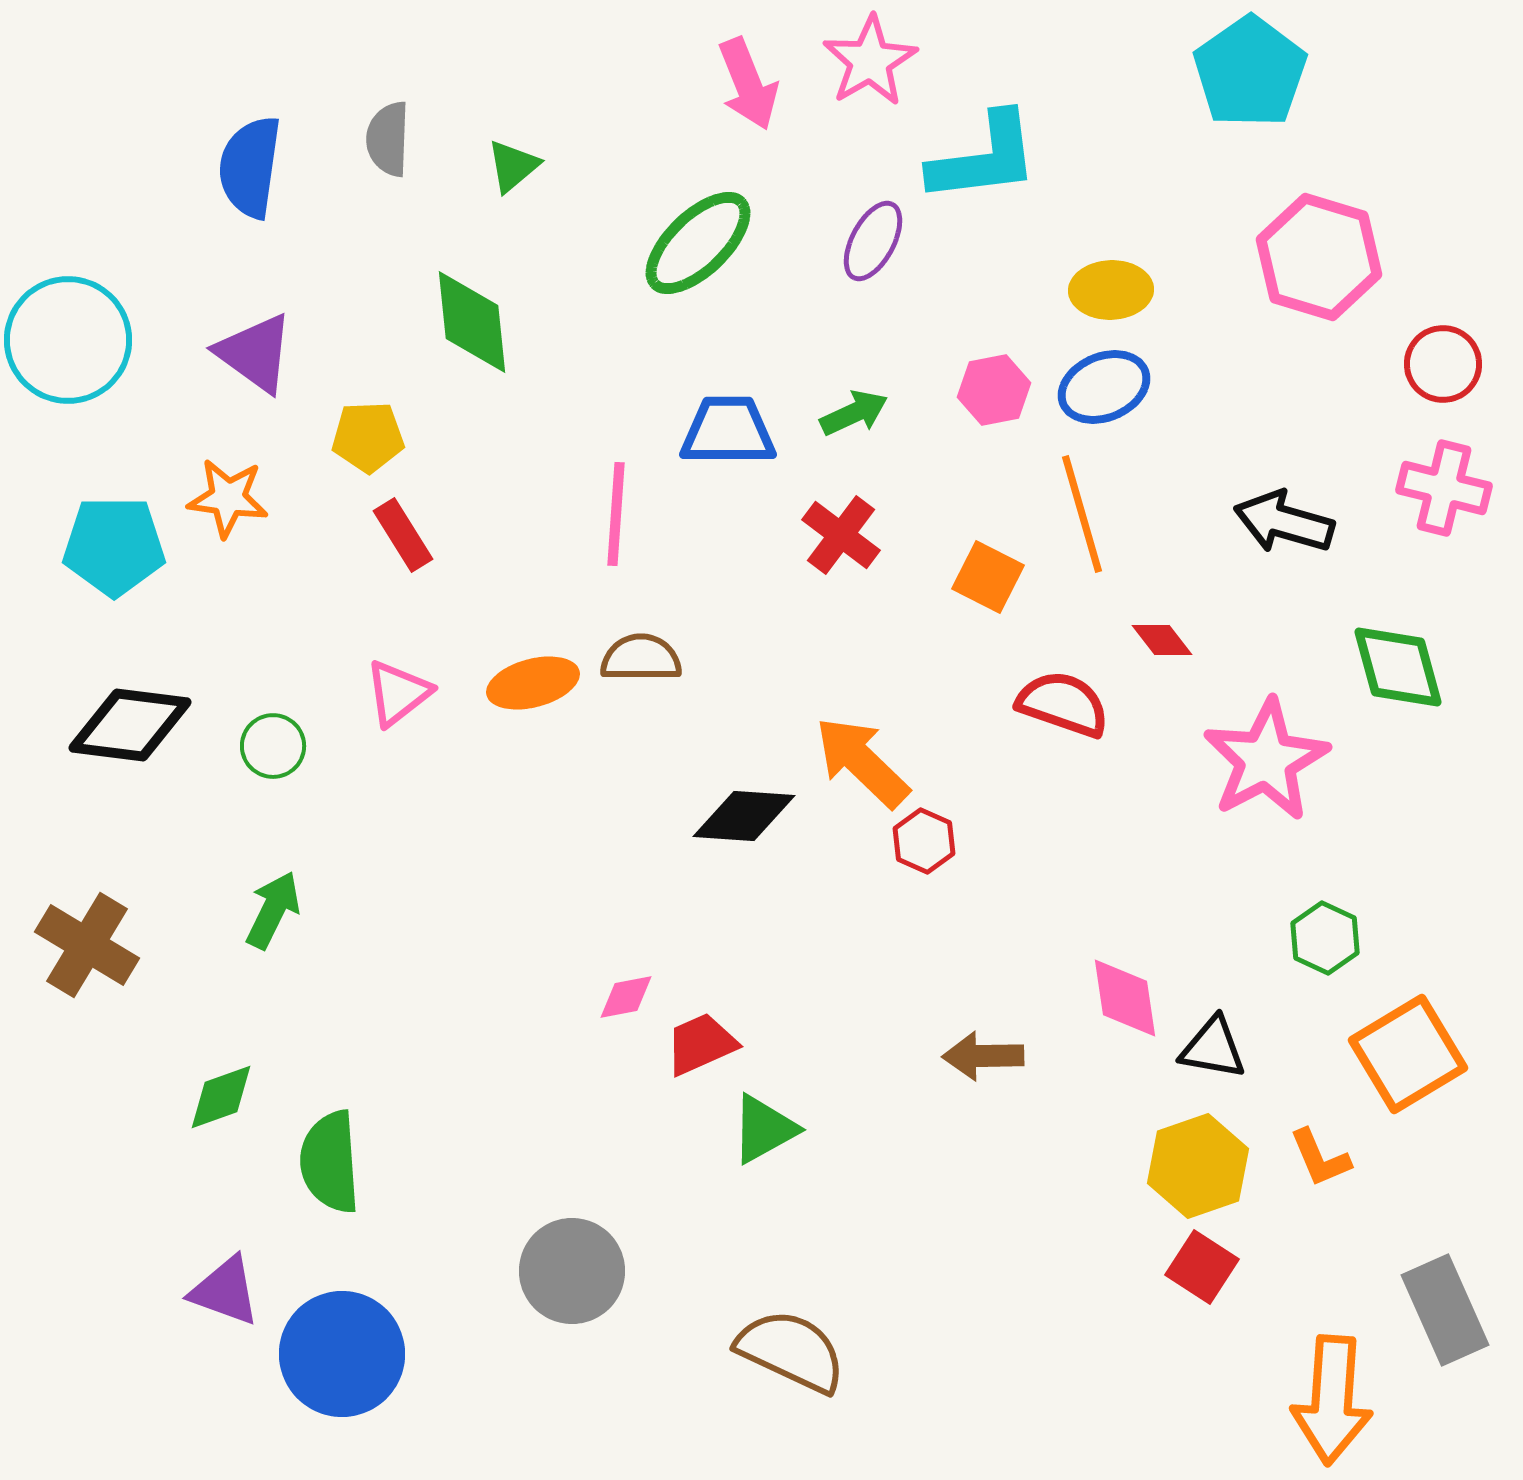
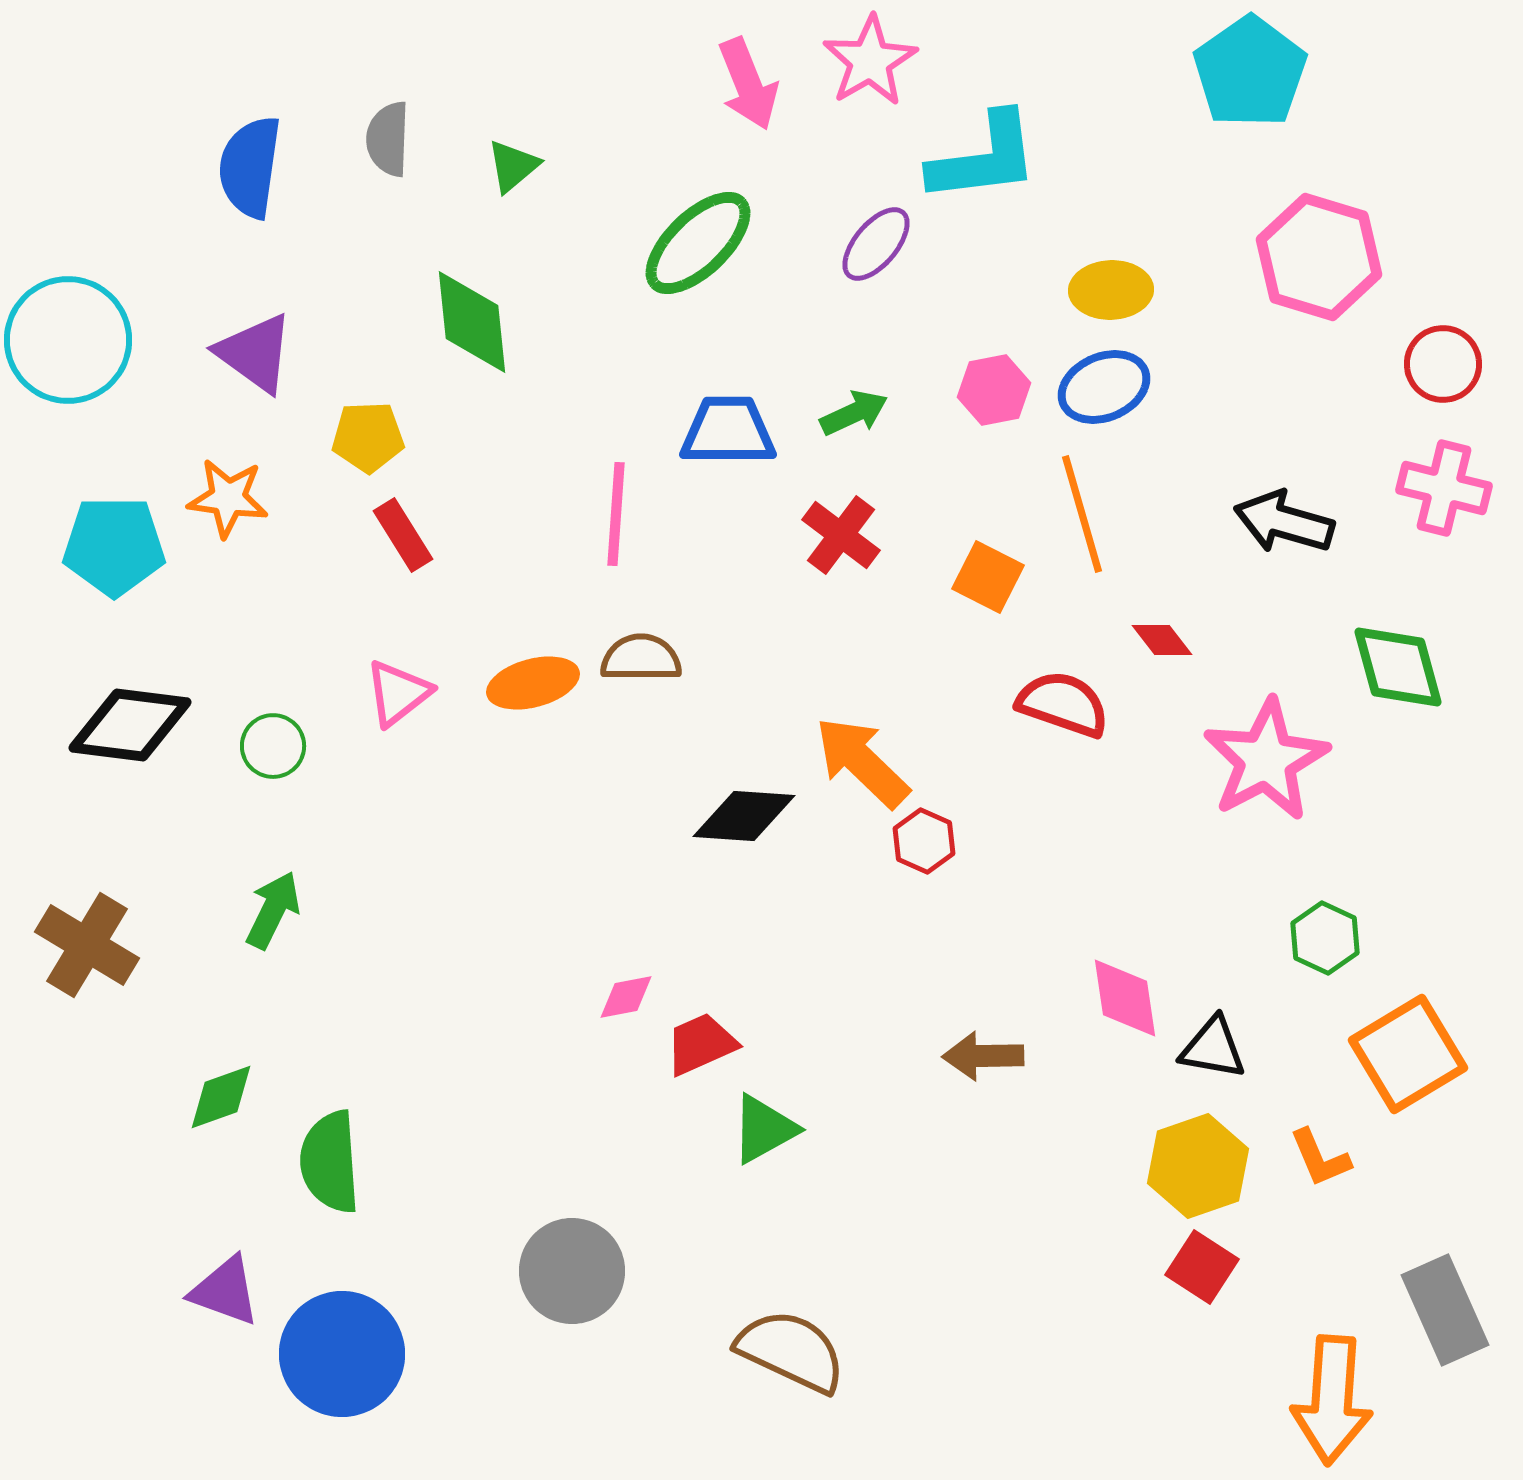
purple ellipse at (873, 241): moved 3 px right, 3 px down; rotated 12 degrees clockwise
